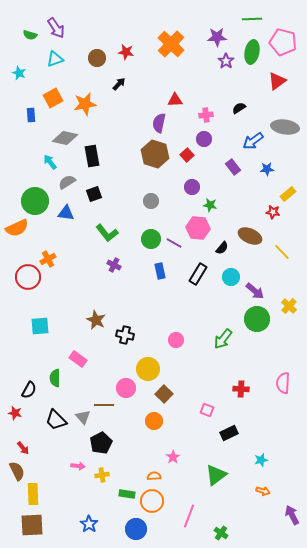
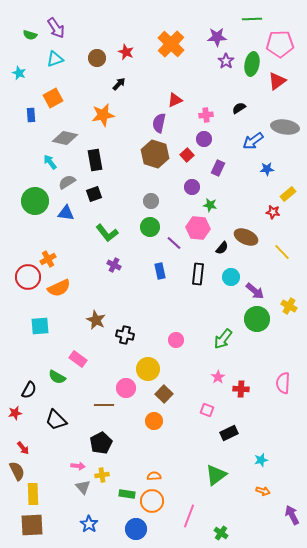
pink pentagon at (283, 42): moved 3 px left, 2 px down; rotated 16 degrees counterclockwise
red star at (126, 52): rotated 14 degrees clockwise
green ellipse at (252, 52): moved 12 px down
red triangle at (175, 100): rotated 21 degrees counterclockwise
orange star at (85, 104): moved 18 px right, 11 px down
black rectangle at (92, 156): moved 3 px right, 4 px down
purple rectangle at (233, 167): moved 15 px left, 1 px down; rotated 63 degrees clockwise
orange semicircle at (17, 228): moved 42 px right, 60 px down
brown ellipse at (250, 236): moved 4 px left, 1 px down
green circle at (151, 239): moved 1 px left, 12 px up
purple line at (174, 243): rotated 14 degrees clockwise
black rectangle at (198, 274): rotated 25 degrees counterclockwise
yellow cross at (289, 306): rotated 14 degrees counterclockwise
green semicircle at (55, 378): moved 2 px right, 1 px up; rotated 60 degrees counterclockwise
red star at (15, 413): rotated 24 degrees counterclockwise
gray triangle at (83, 417): moved 70 px down
pink star at (173, 457): moved 45 px right, 80 px up
